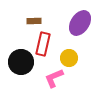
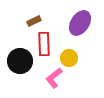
brown rectangle: rotated 24 degrees counterclockwise
red rectangle: moved 1 px right; rotated 15 degrees counterclockwise
black circle: moved 1 px left, 1 px up
pink L-shape: rotated 15 degrees counterclockwise
